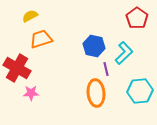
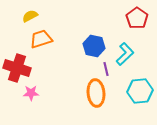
cyan L-shape: moved 1 px right, 1 px down
red cross: rotated 12 degrees counterclockwise
